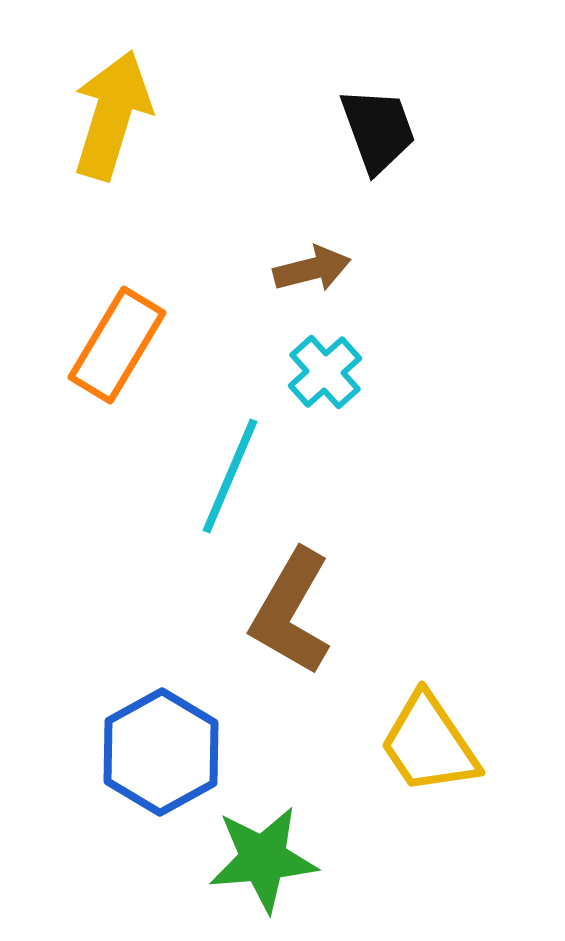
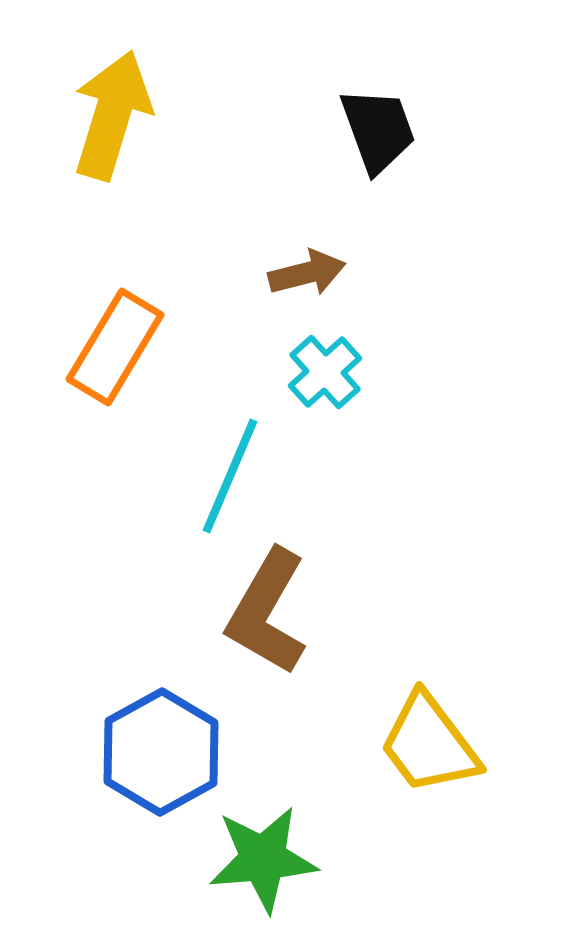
brown arrow: moved 5 px left, 4 px down
orange rectangle: moved 2 px left, 2 px down
brown L-shape: moved 24 px left
yellow trapezoid: rotated 3 degrees counterclockwise
